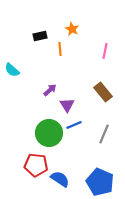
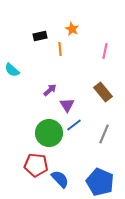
blue line: rotated 14 degrees counterclockwise
blue semicircle: rotated 12 degrees clockwise
